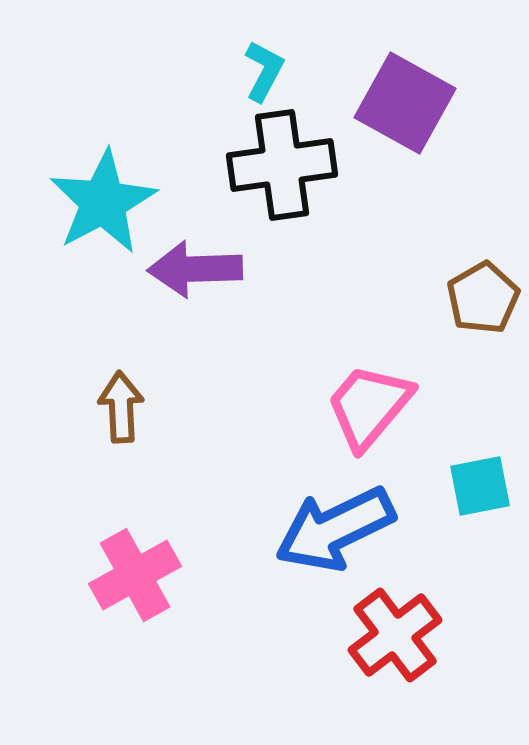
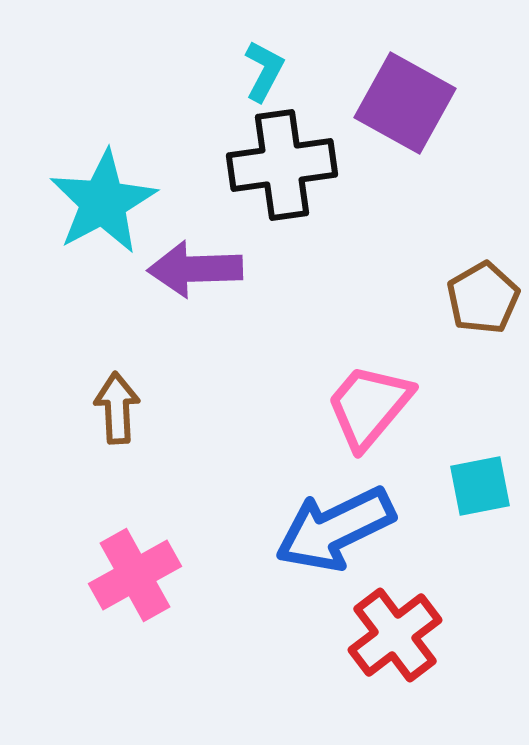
brown arrow: moved 4 px left, 1 px down
